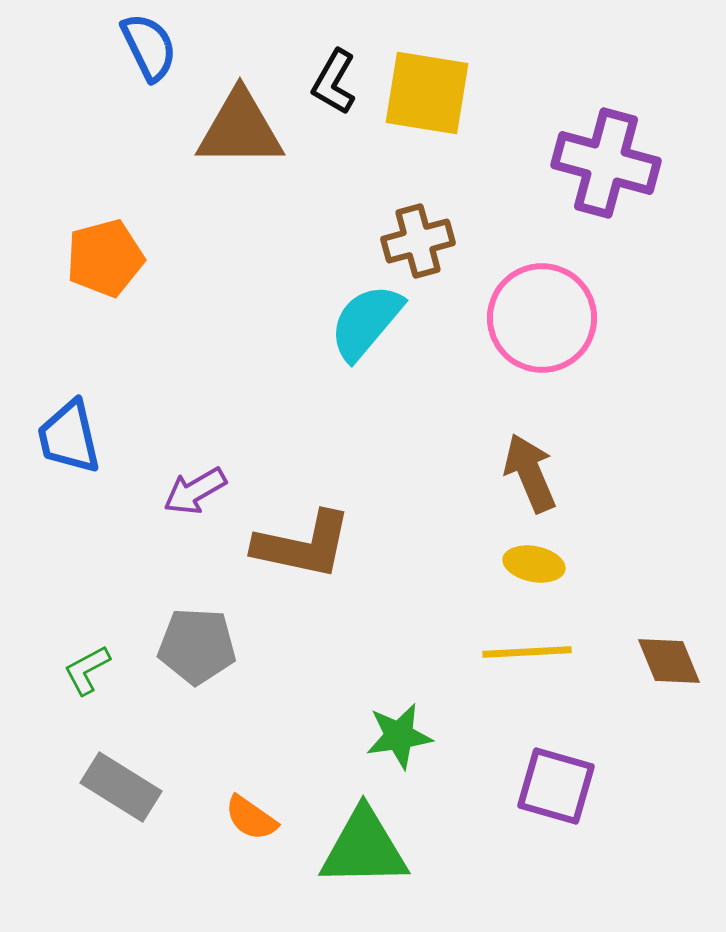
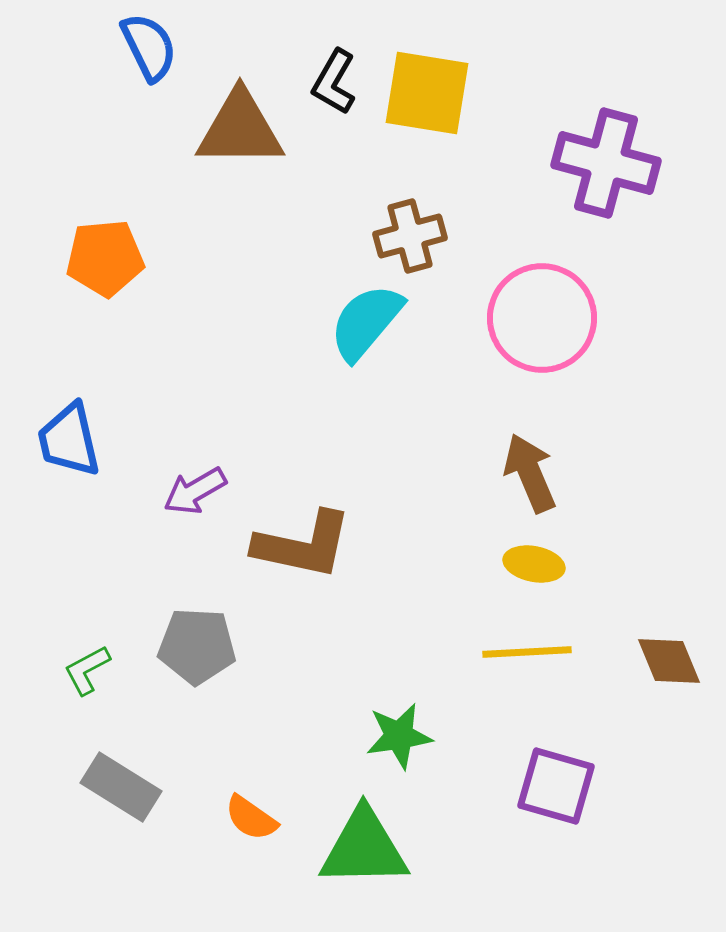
brown cross: moved 8 px left, 5 px up
orange pentagon: rotated 10 degrees clockwise
blue trapezoid: moved 3 px down
